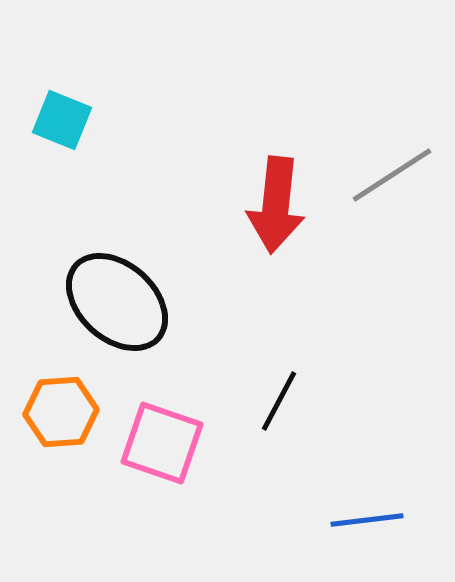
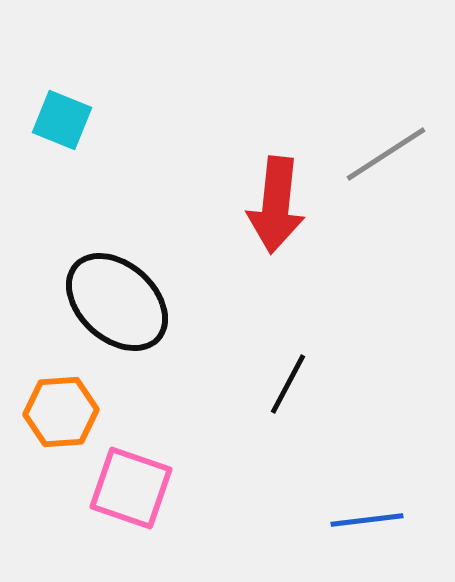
gray line: moved 6 px left, 21 px up
black line: moved 9 px right, 17 px up
pink square: moved 31 px left, 45 px down
